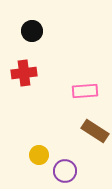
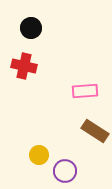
black circle: moved 1 px left, 3 px up
red cross: moved 7 px up; rotated 20 degrees clockwise
